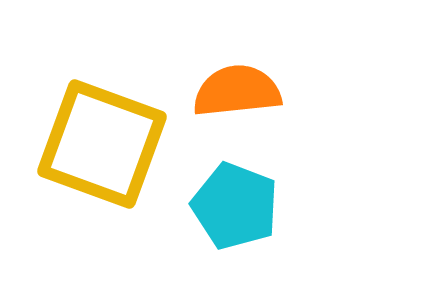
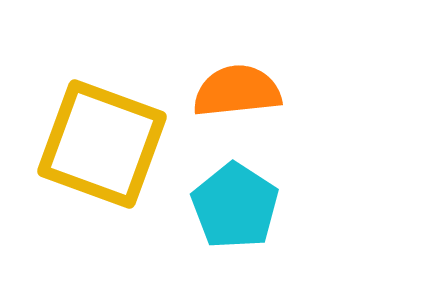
cyan pentagon: rotated 12 degrees clockwise
